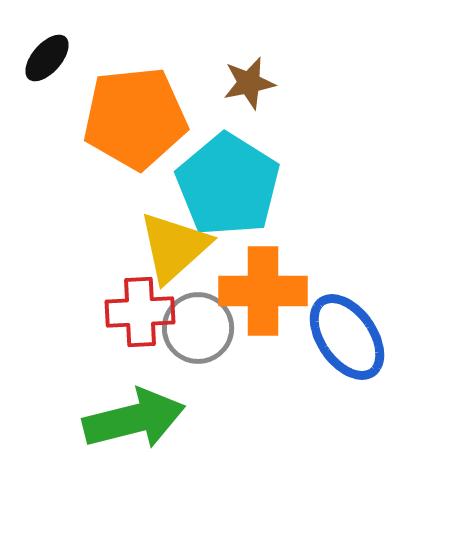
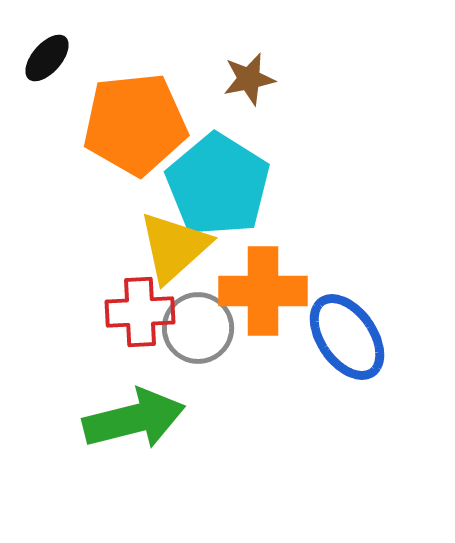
brown star: moved 4 px up
orange pentagon: moved 6 px down
cyan pentagon: moved 10 px left
